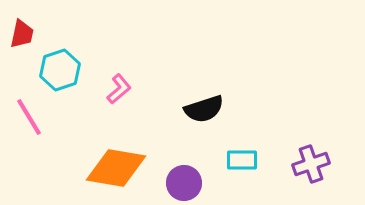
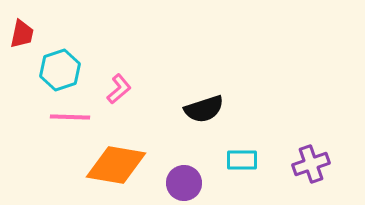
pink line: moved 41 px right; rotated 57 degrees counterclockwise
orange diamond: moved 3 px up
